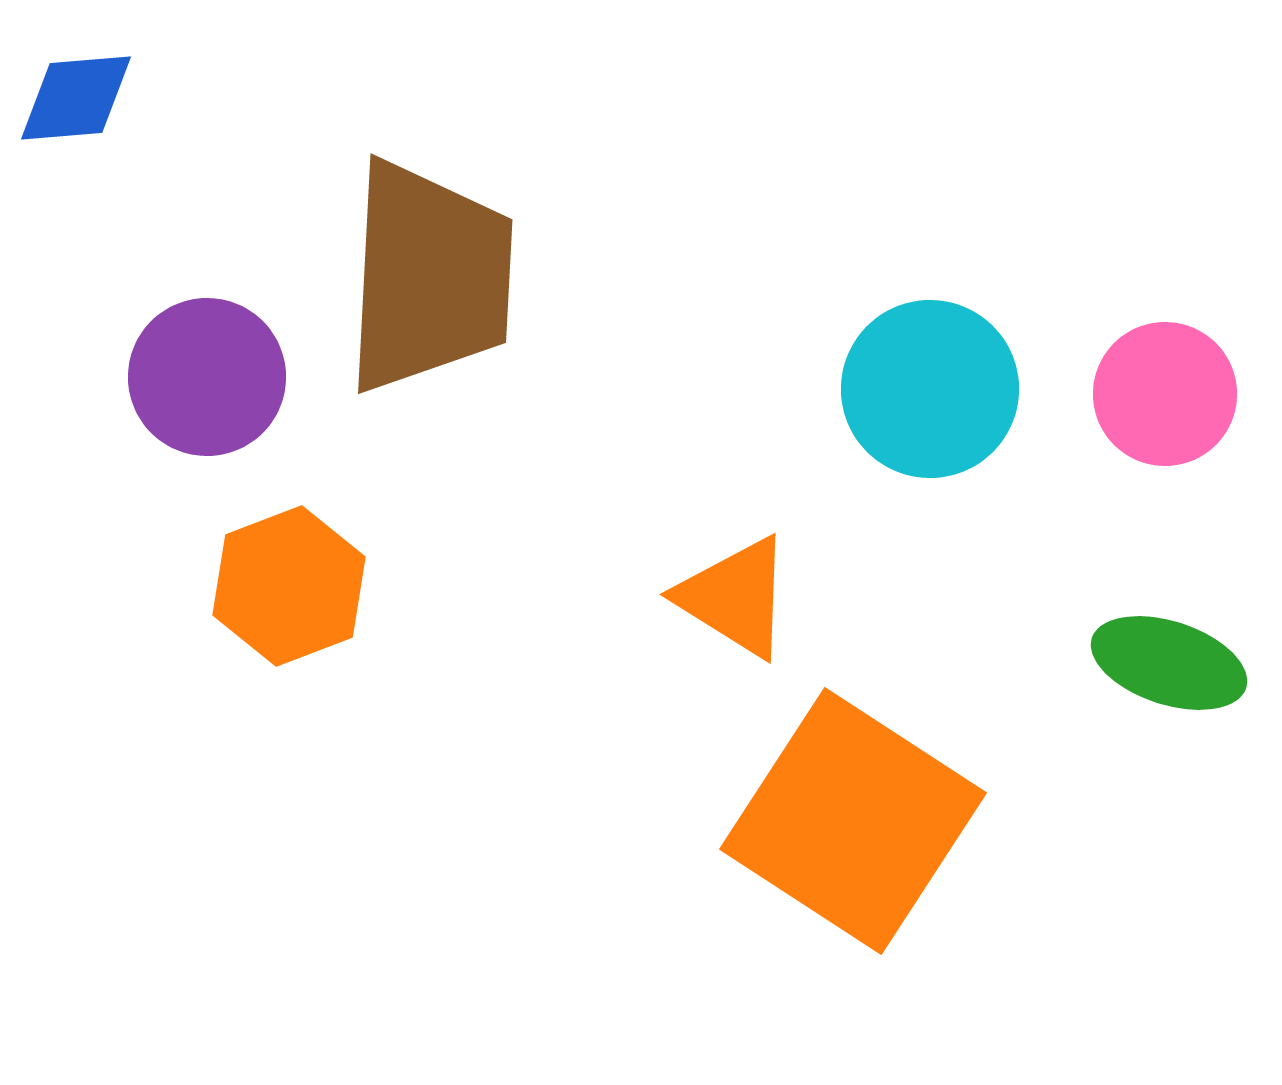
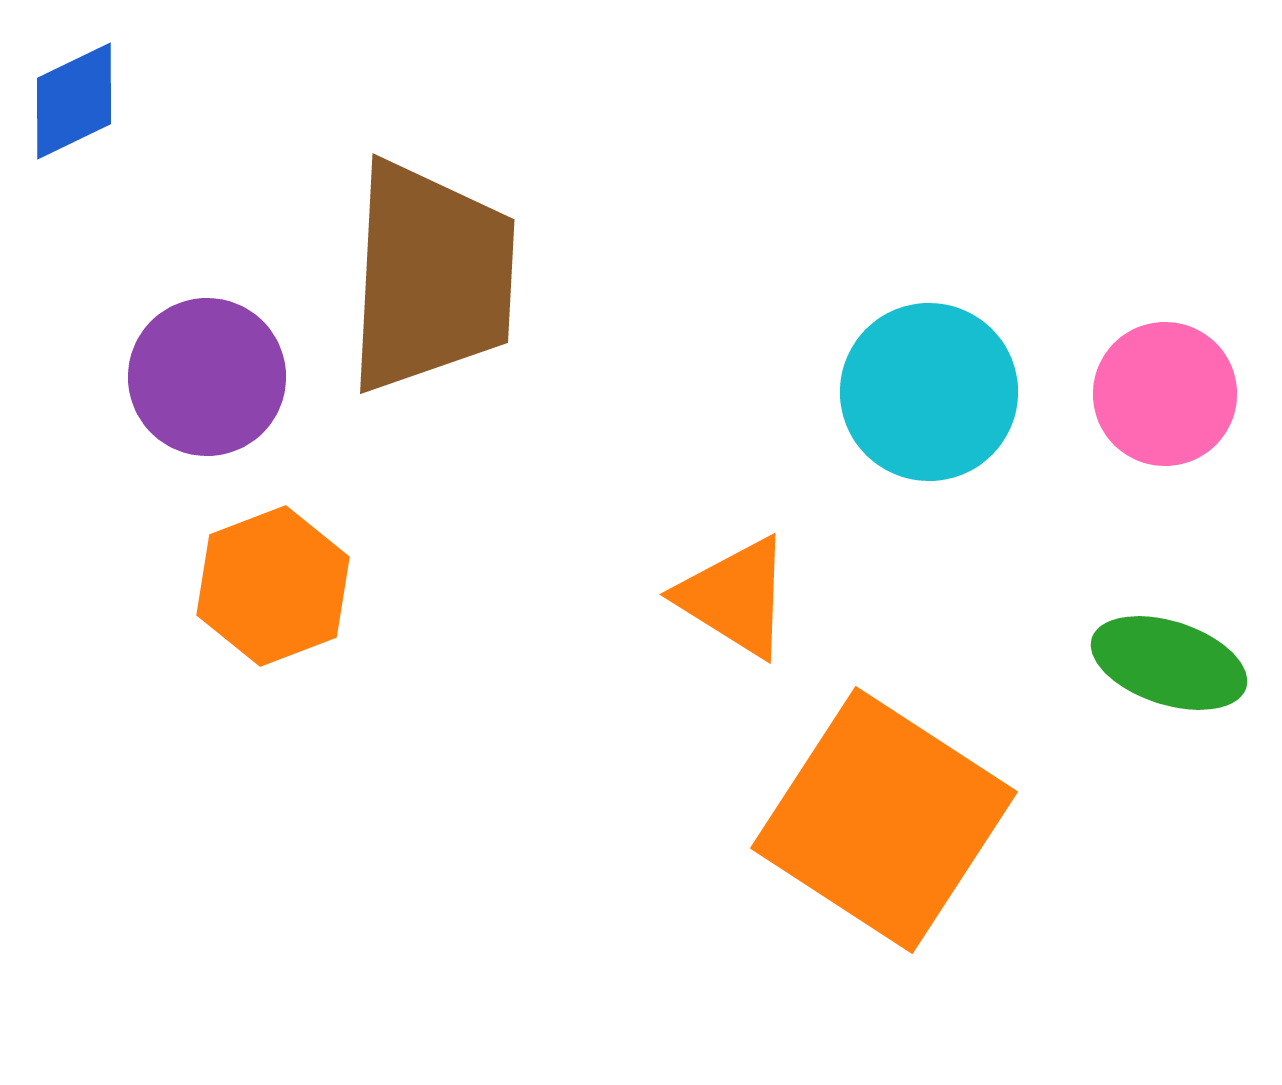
blue diamond: moved 2 px left, 3 px down; rotated 21 degrees counterclockwise
brown trapezoid: moved 2 px right
cyan circle: moved 1 px left, 3 px down
orange hexagon: moved 16 px left
orange square: moved 31 px right, 1 px up
